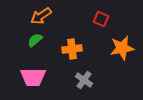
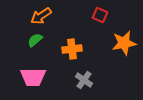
red square: moved 1 px left, 4 px up
orange star: moved 2 px right, 5 px up
